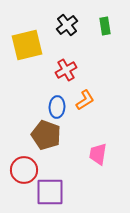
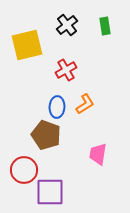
orange L-shape: moved 4 px down
